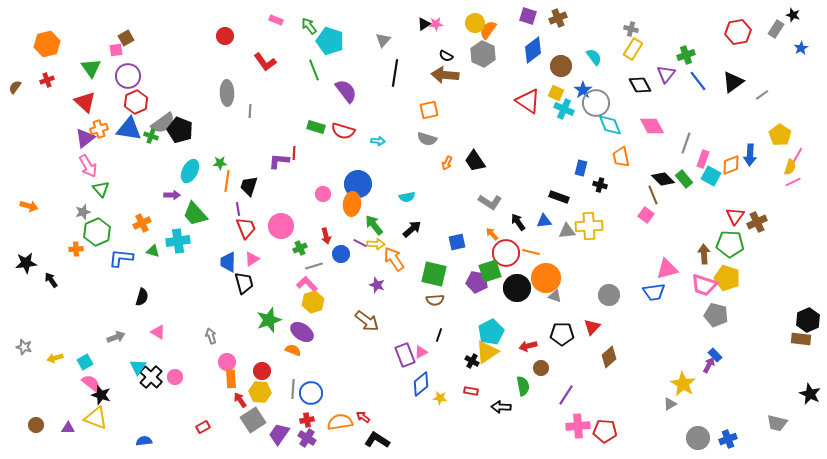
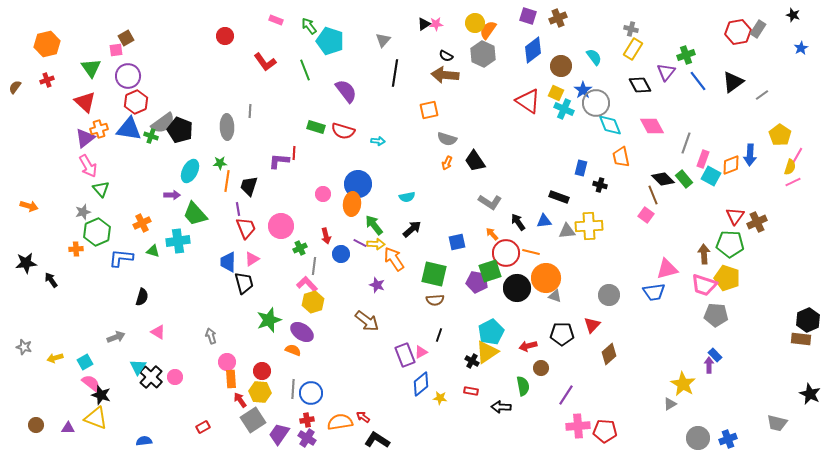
gray rectangle at (776, 29): moved 18 px left
green line at (314, 70): moved 9 px left
purple triangle at (666, 74): moved 2 px up
gray ellipse at (227, 93): moved 34 px down
gray semicircle at (427, 139): moved 20 px right
gray line at (314, 266): rotated 66 degrees counterclockwise
gray pentagon at (716, 315): rotated 10 degrees counterclockwise
red triangle at (592, 327): moved 2 px up
brown diamond at (609, 357): moved 3 px up
purple arrow at (709, 365): rotated 28 degrees counterclockwise
